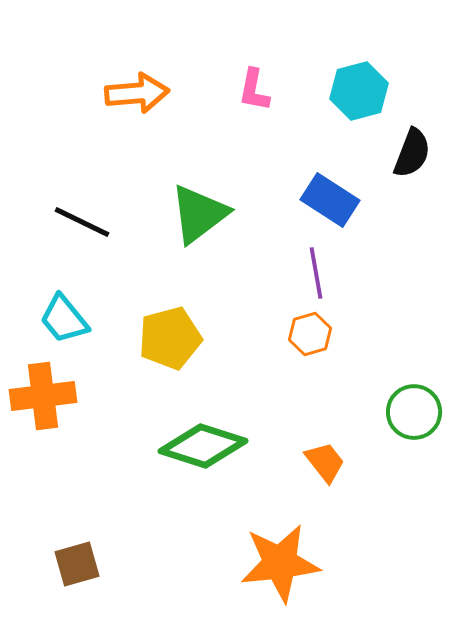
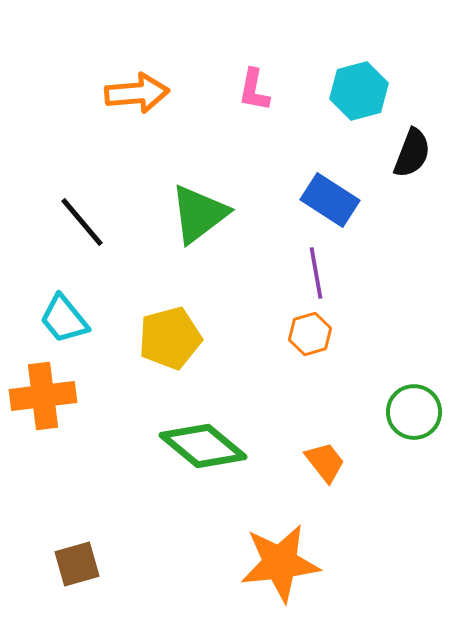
black line: rotated 24 degrees clockwise
green diamond: rotated 22 degrees clockwise
